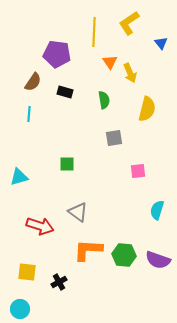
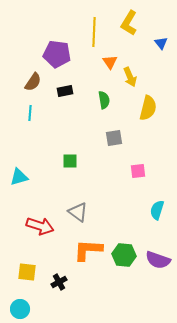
yellow L-shape: rotated 25 degrees counterclockwise
yellow arrow: moved 4 px down
black rectangle: moved 1 px up; rotated 28 degrees counterclockwise
yellow semicircle: moved 1 px right, 1 px up
cyan line: moved 1 px right, 1 px up
green square: moved 3 px right, 3 px up
